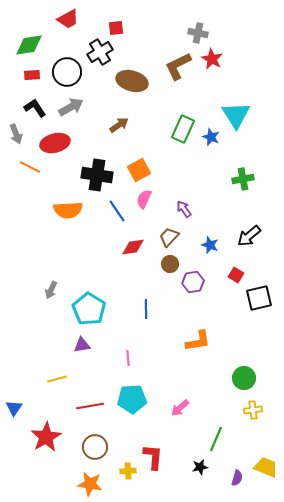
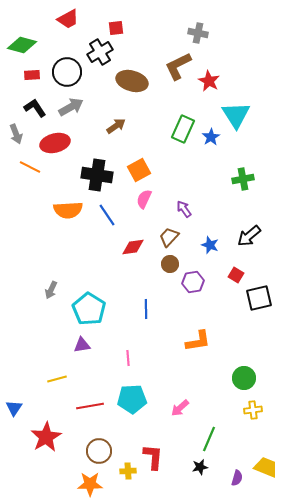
green diamond at (29, 45): moved 7 px left; rotated 24 degrees clockwise
red star at (212, 59): moved 3 px left, 22 px down
brown arrow at (119, 125): moved 3 px left, 1 px down
blue star at (211, 137): rotated 18 degrees clockwise
blue line at (117, 211): moved 10 px left, 4 px down
green line at (216, 439): moved 7 px left
brown circle at (95, 447): moved 4 px right, 4 px down
orange star at (90, 484): rotated 10 degrees counterclockwise
